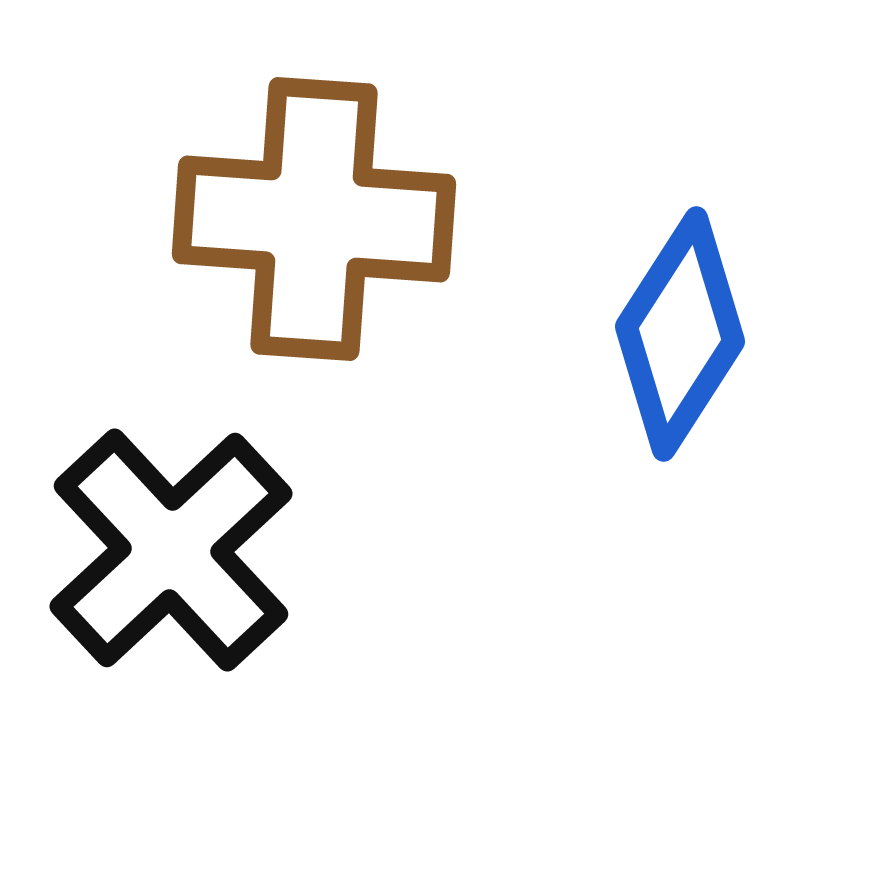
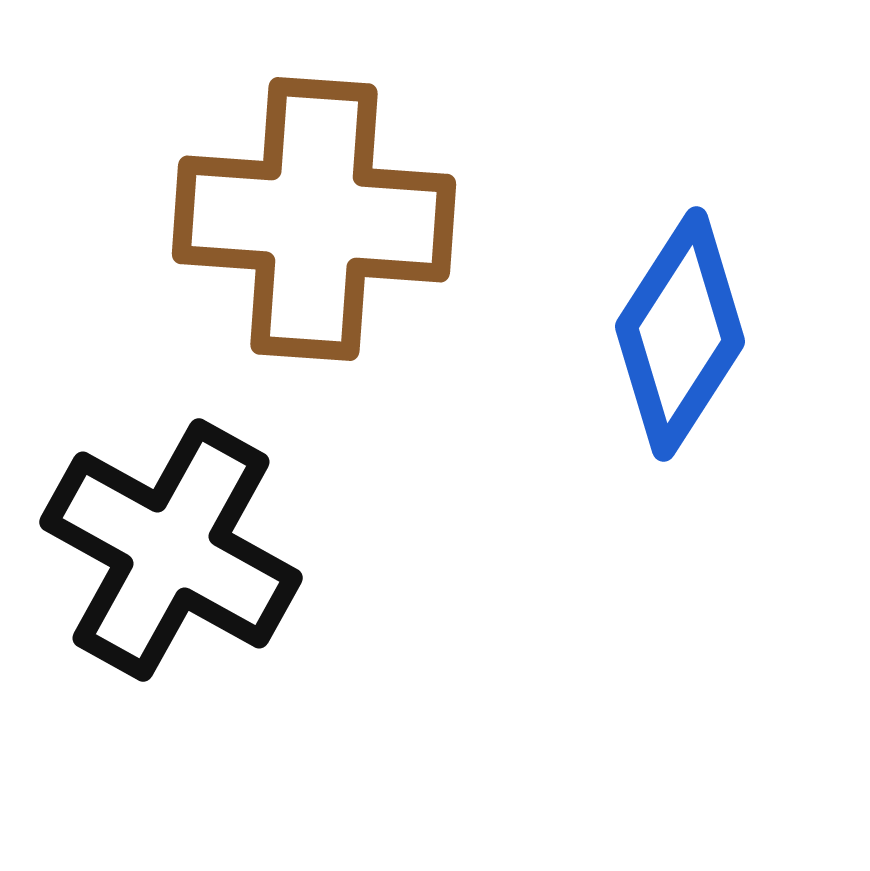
black cross: rotated 18 degrees counterclockwise
